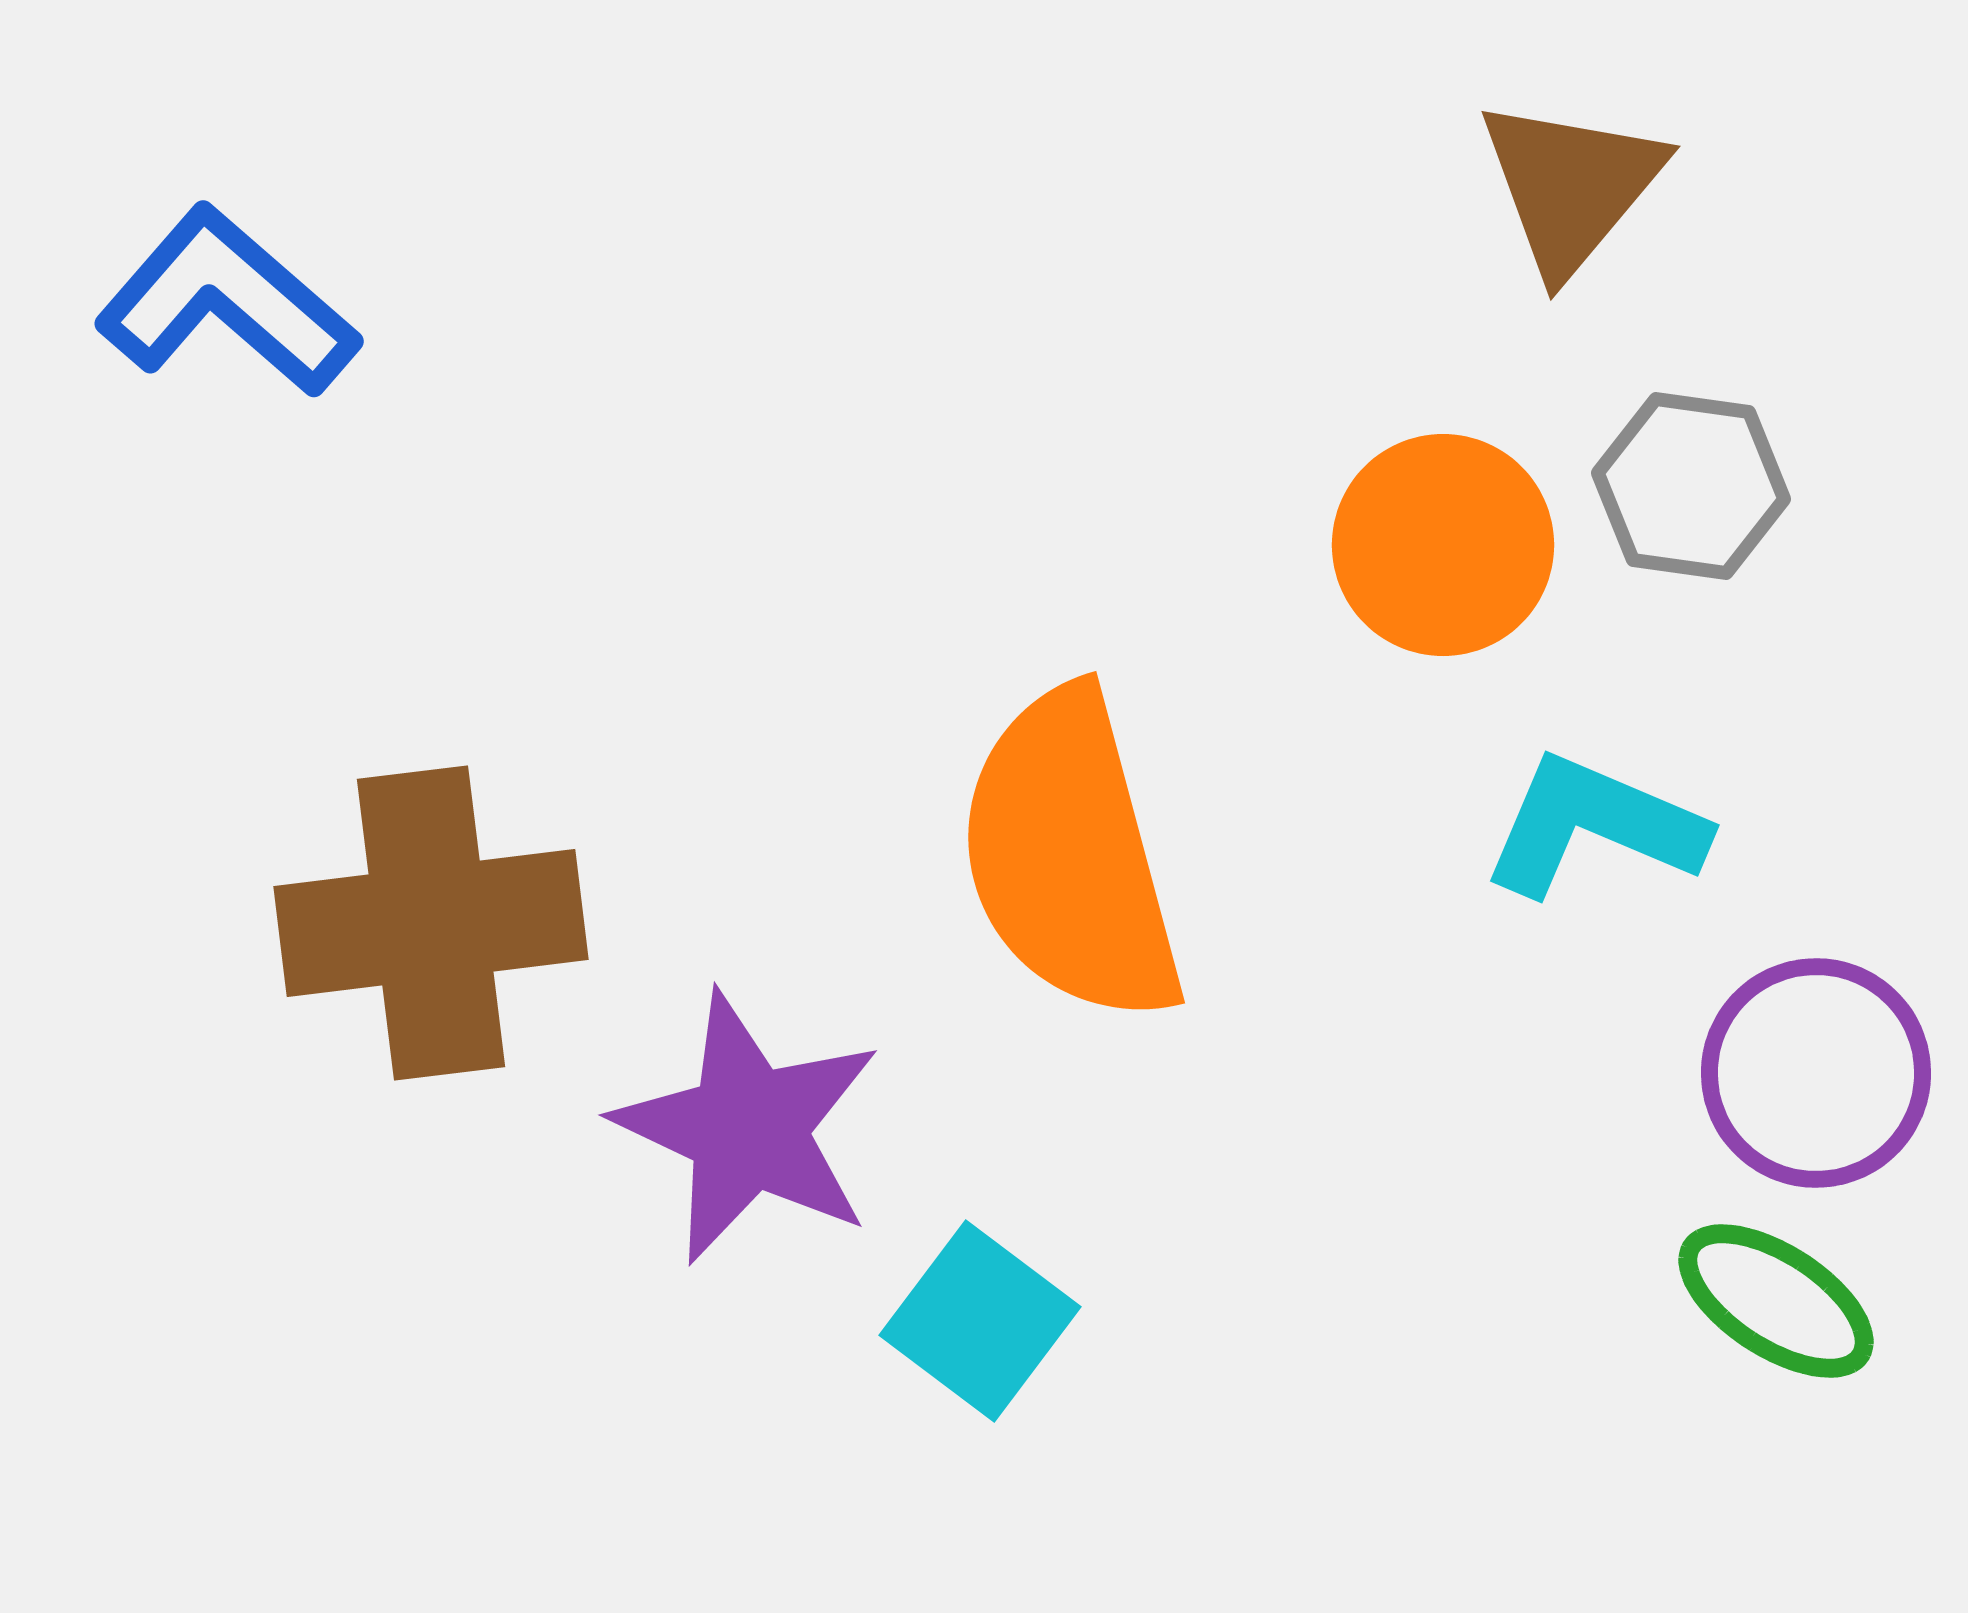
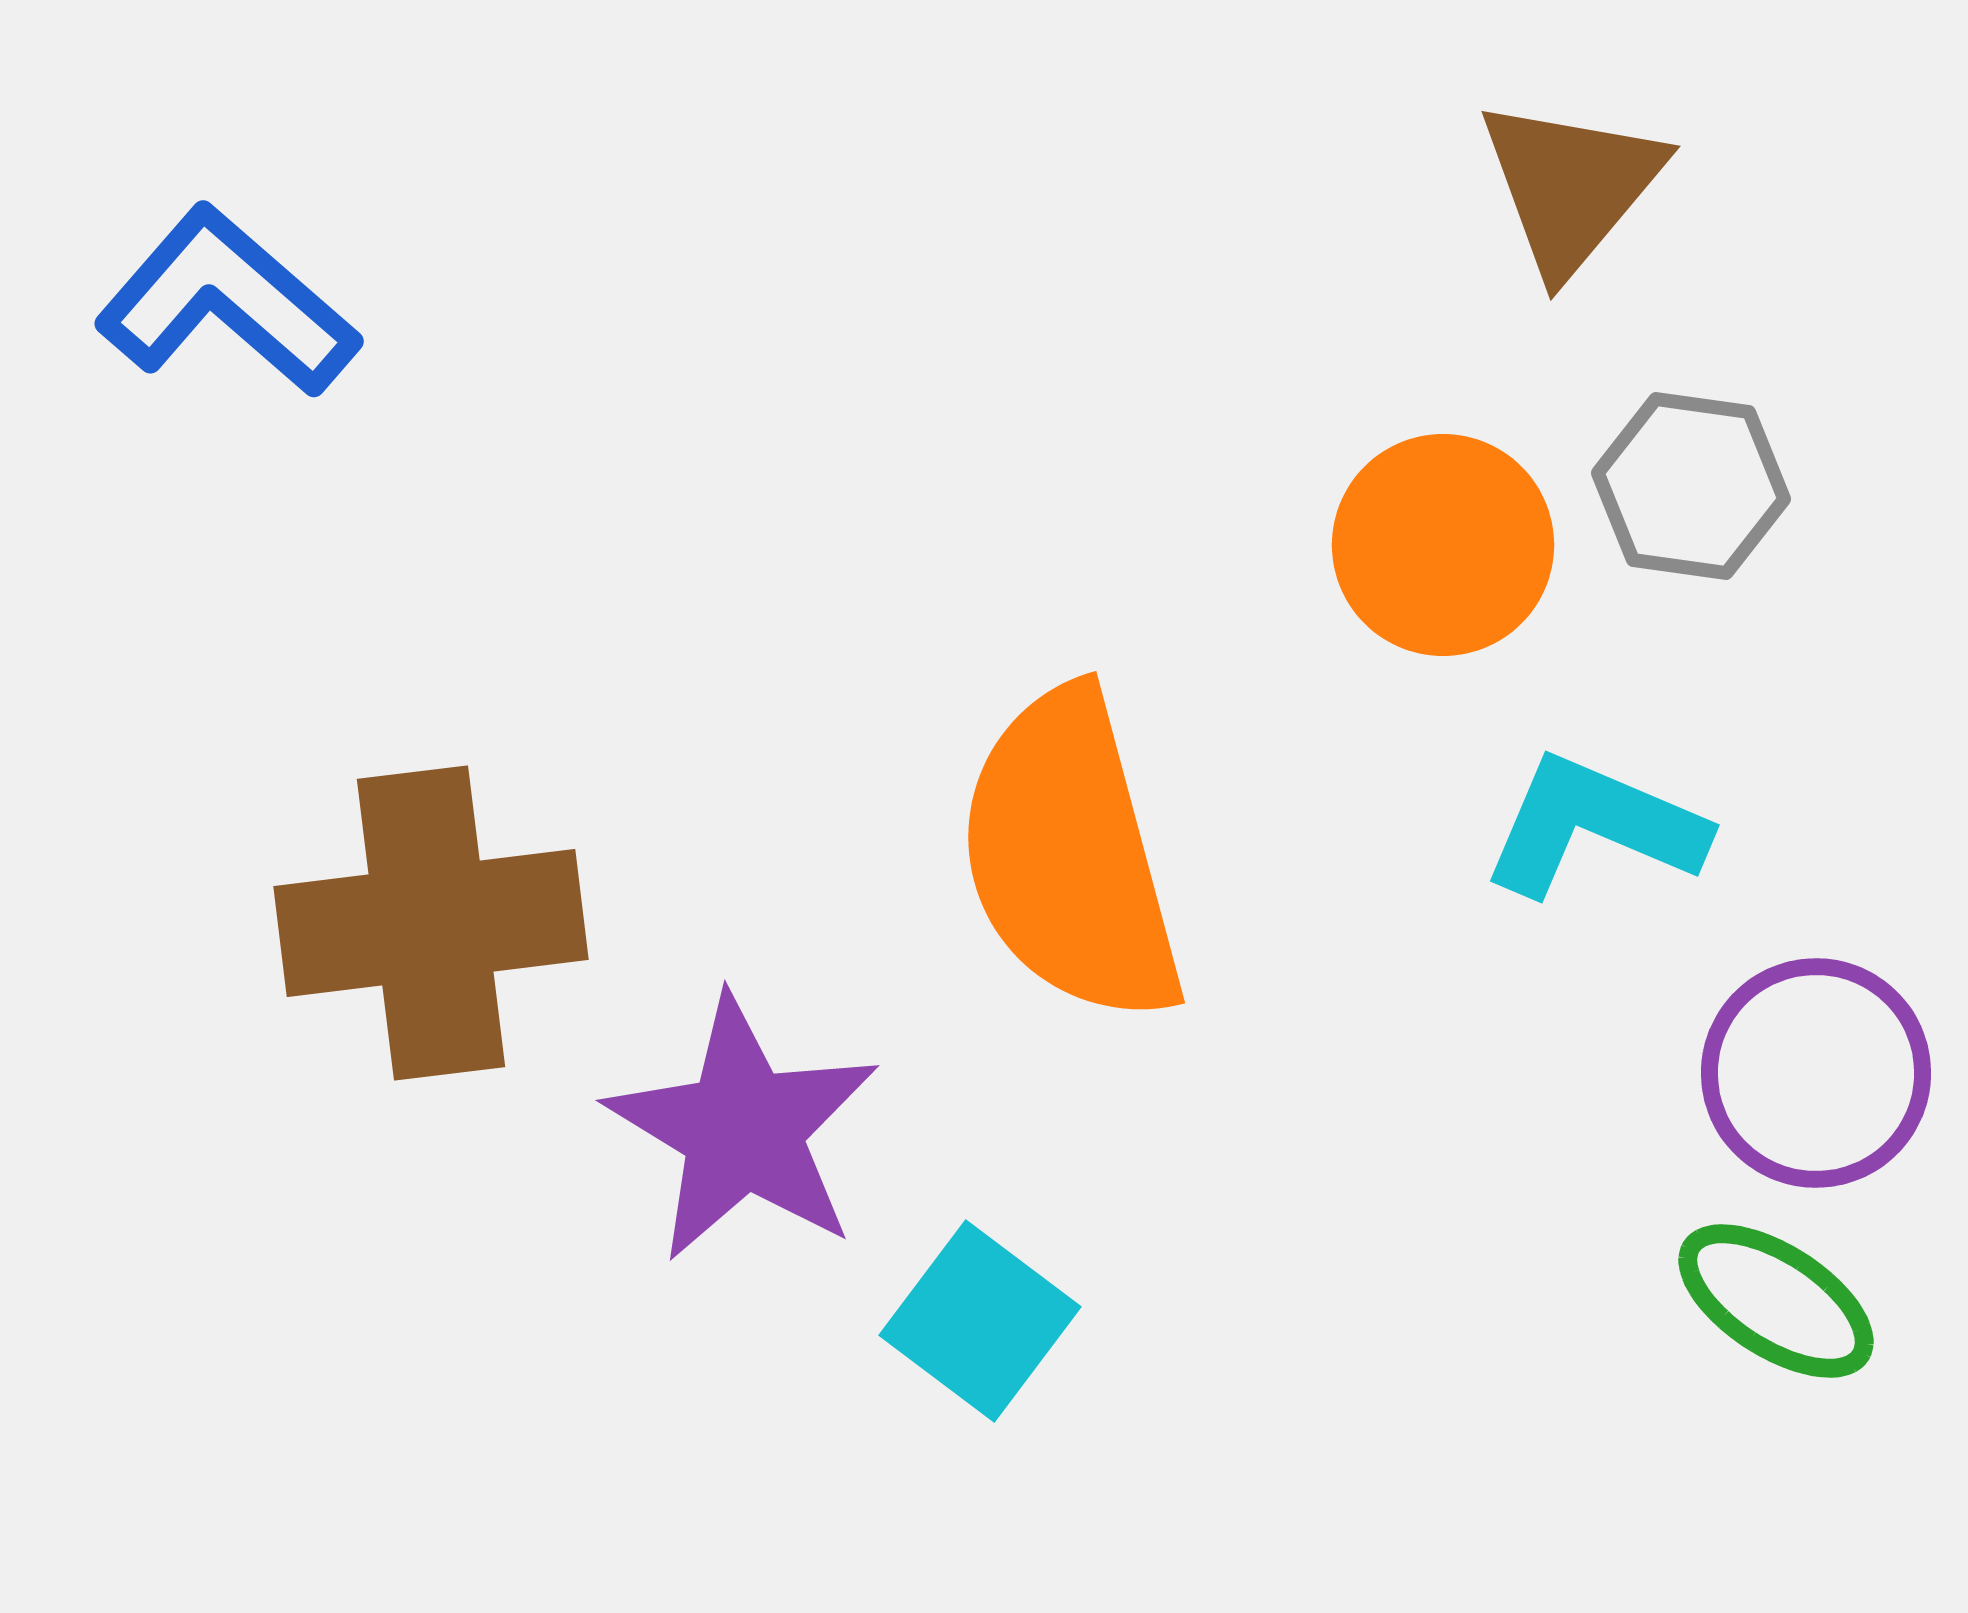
purple star: moved 5 px left, 1 px down; rotated 6 degrees clockwise
